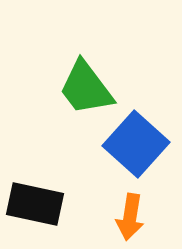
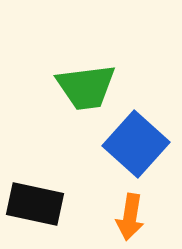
green trapezoid: moved 1 px up; rotated 60 degrees counterclockwise
